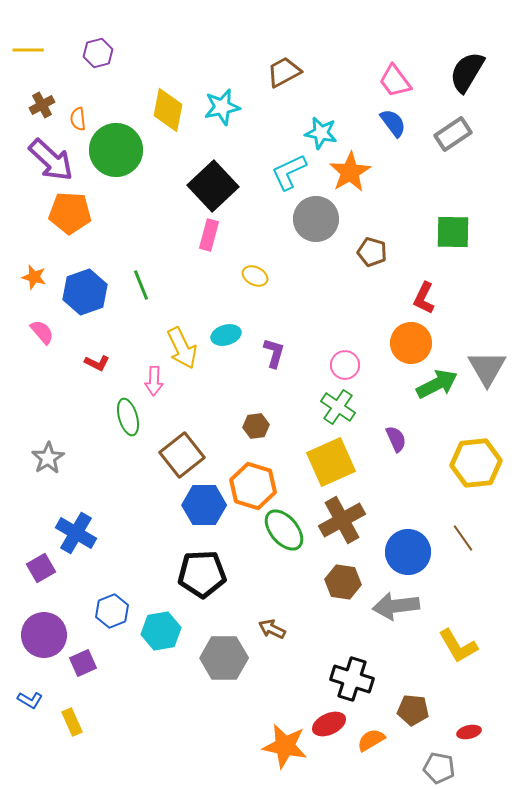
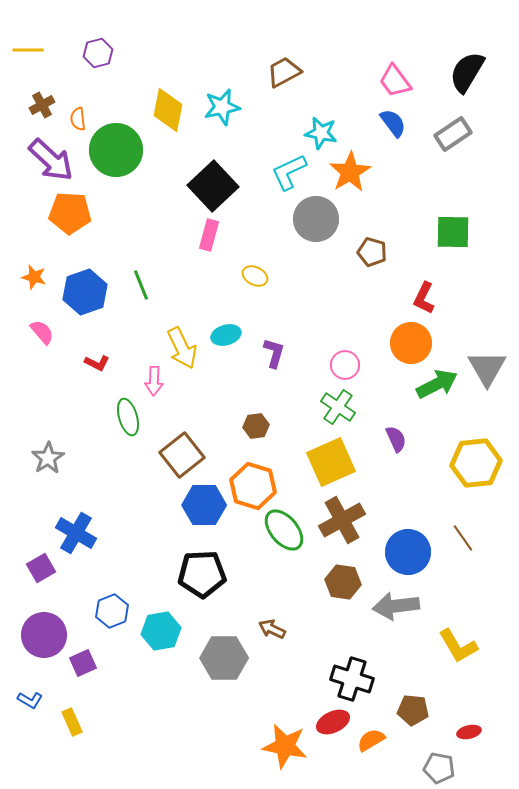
red ellipse at (329, 724): moved 4 px right, 2 px up
